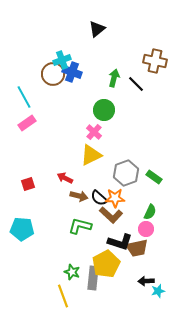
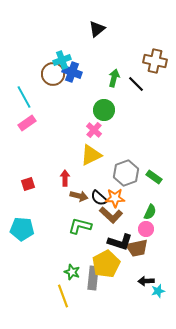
pink cross: moved 2 px up
red arrow: rotated 63 degrees clockwise
